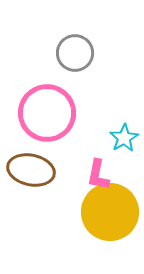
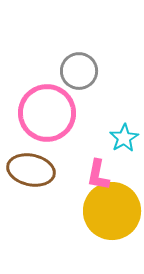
gray circle: moved 4 px right, 18 px down
yellow circle: moved 2 px right, 1 px up
